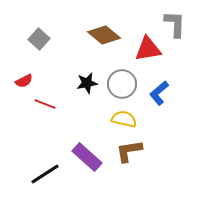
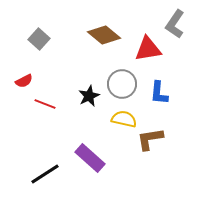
gray L-shape: rotated 148 degrees counterclockwise
black star: moved 2 px right, 13 px down; rotated 15 degrees counterclockwise
blue L-shape: rotated 45 degrees counterclockwise
brown L-shape: moved 21 px right, 12 px up
purple rectangle: moved 3 px right, 1 px down
